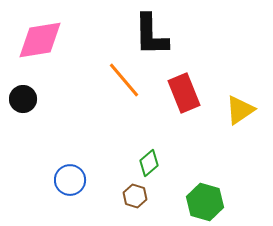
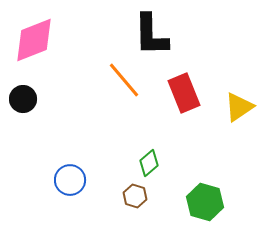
pink diamond: moved 6 px left; rotated 12 degrees counterclockwise
yellow triangle: moved 1 px left, 3 px up
